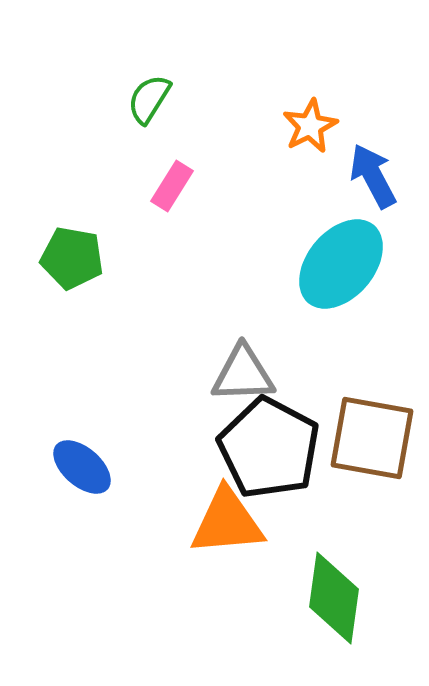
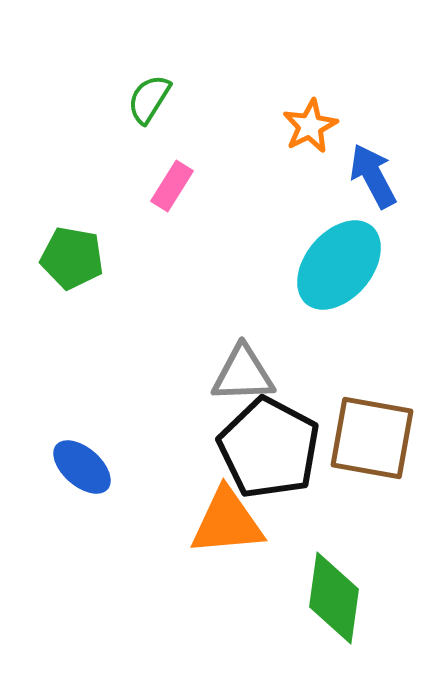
cyan ellipse: moved 2 px left, 1 px down
